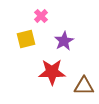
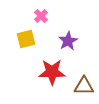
purple star: moved 4 px right
